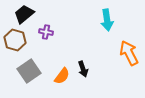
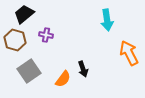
purple cross: moved 3 px down
orange semicircle: moved 1 px right, 3 px down
